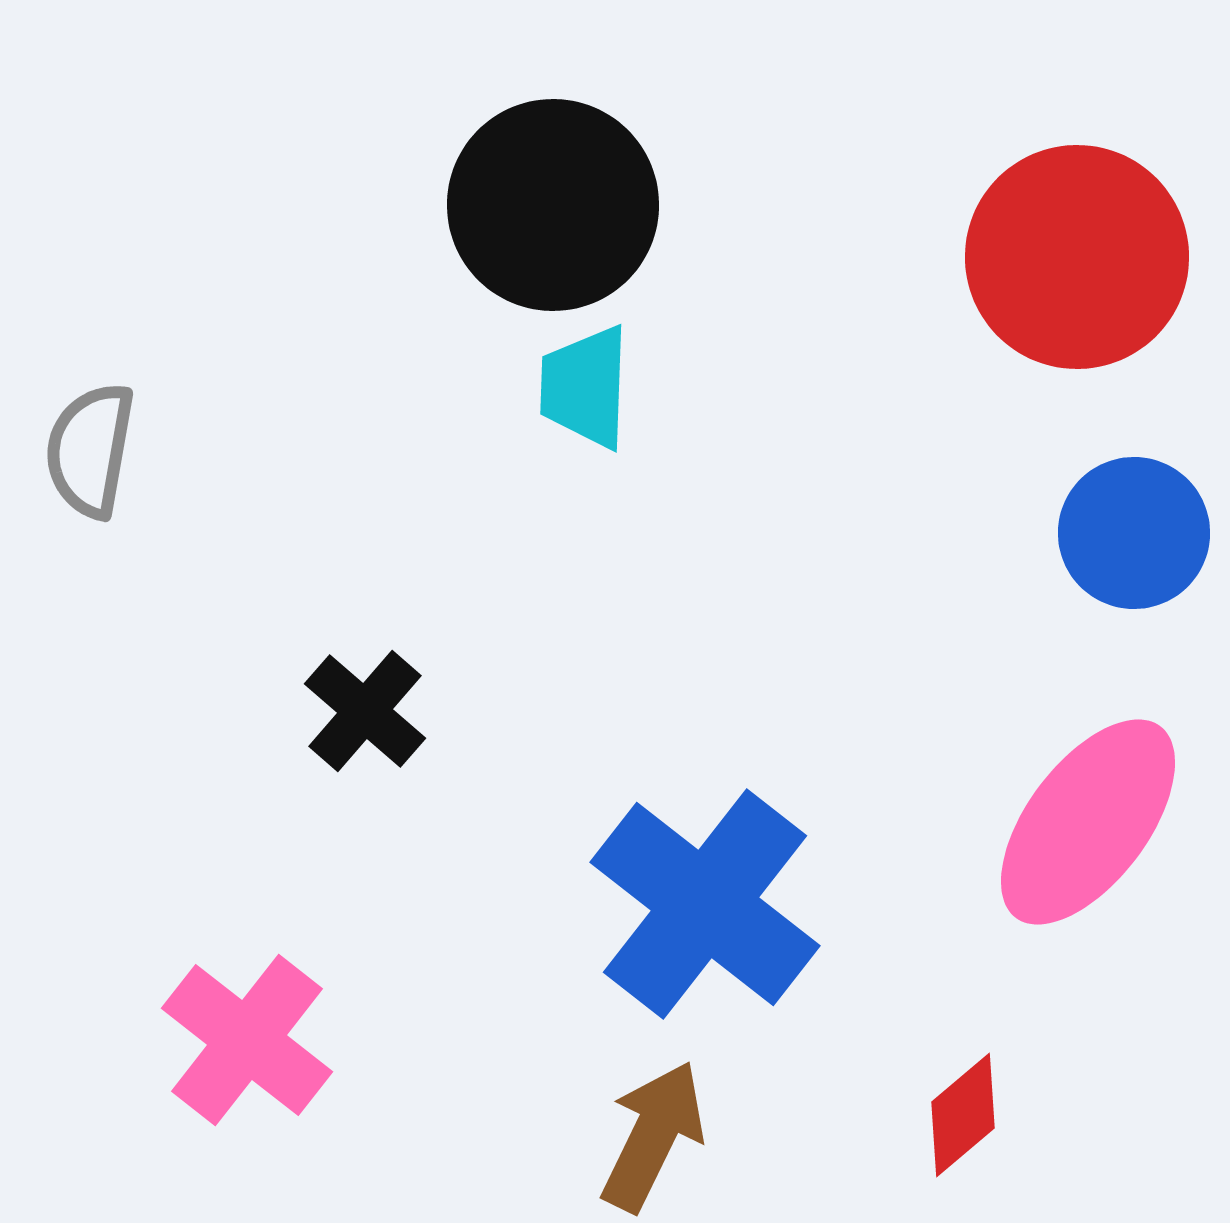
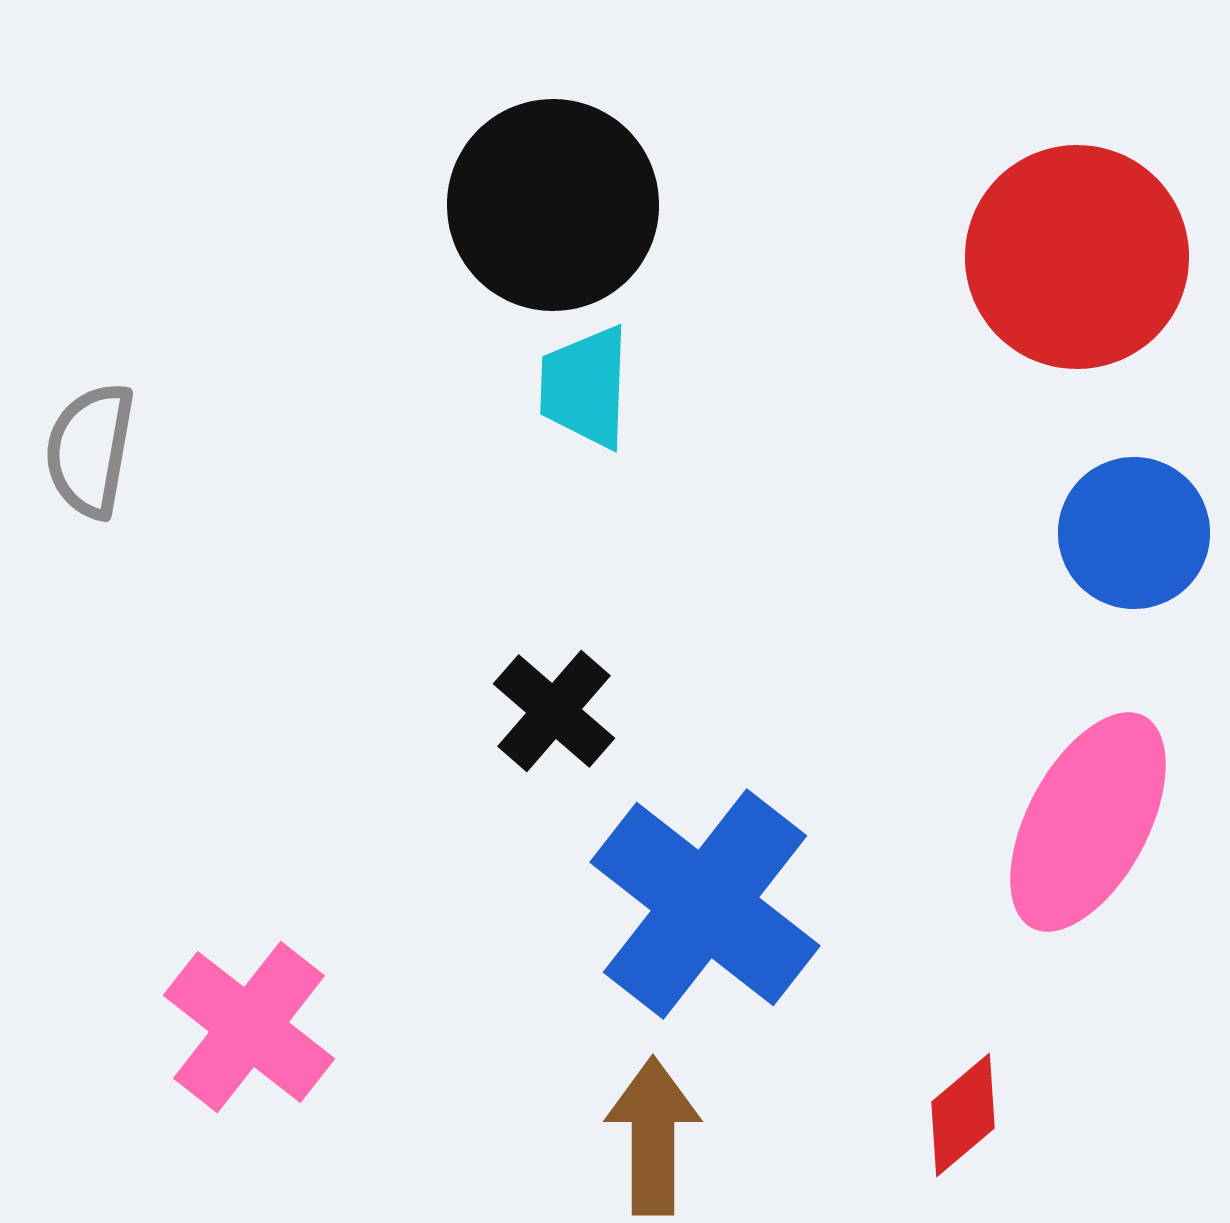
black cross: moved 189 px right
pink ellipse: rotated 9 degrees counterclockwise
pink cross: moved 2 px right, 13 px up
brown arrow: rotated 26 degrees counterclockwise
